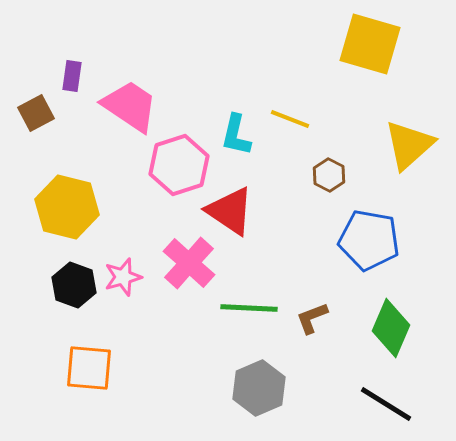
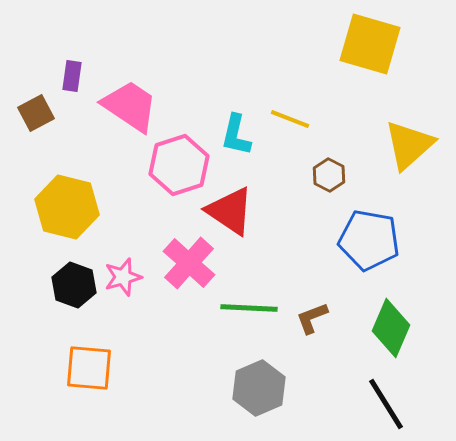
black line: rotated 26 degrees clockwise
